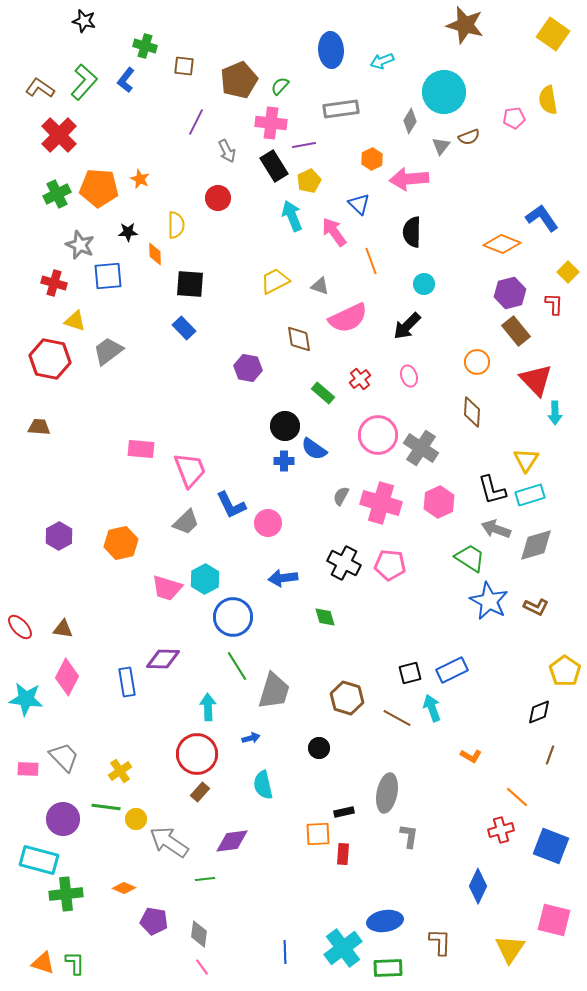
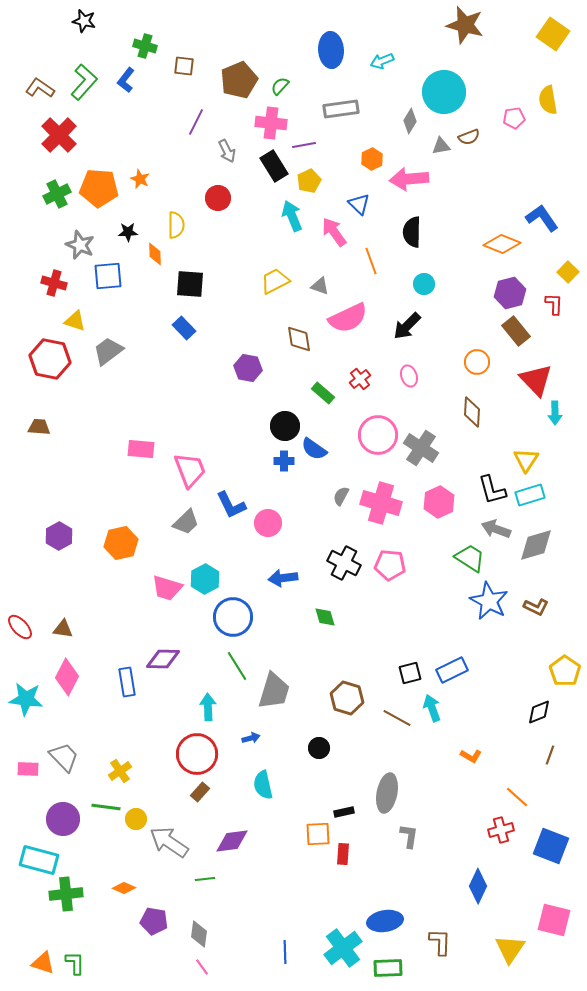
gray triangle at (441, 146): rotated 42 degrees clockwise
